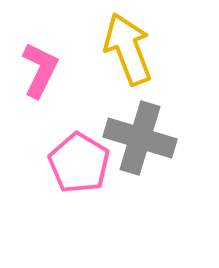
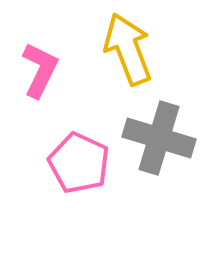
gray cross: moved 19 px right
pink pentagon: rotated 6 degrees counterclockwise
